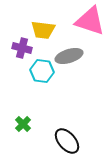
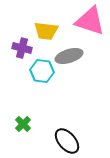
yellow trapezoid: moved 3 px right, 1 px down
